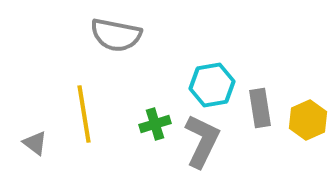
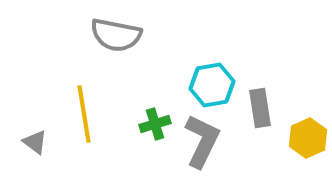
yellow hexagon: moved 18 px down
gray triangle: moved 1 px up
